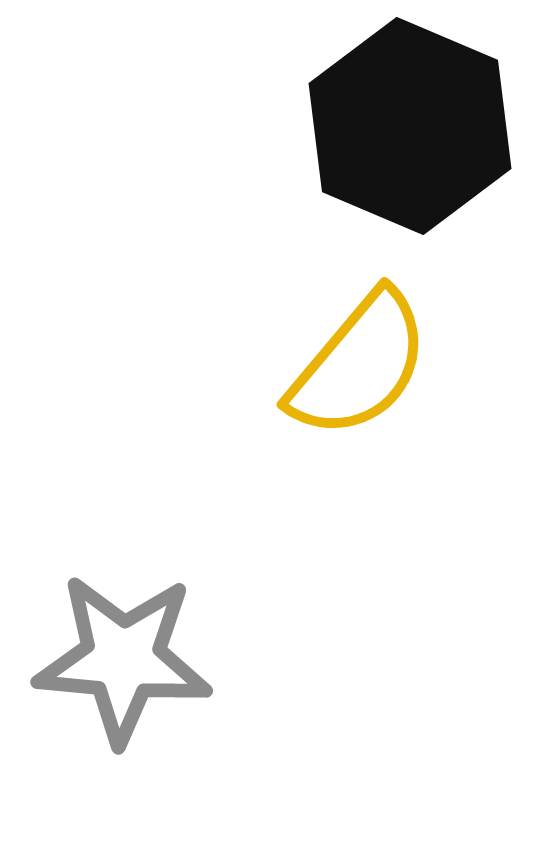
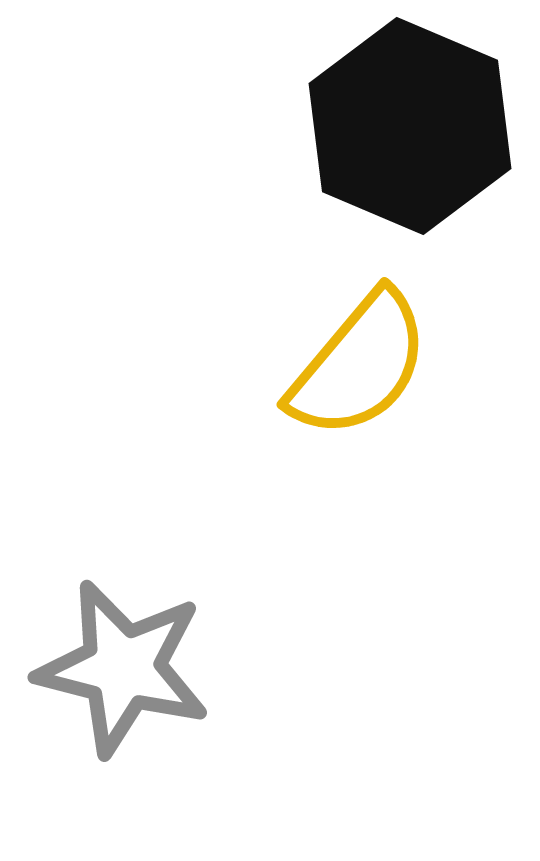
gray star: moved 9 px down; rotated 9 degrees clockwise
